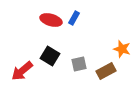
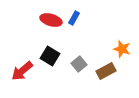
gray square: rotated 28 degrees counterclockwise
